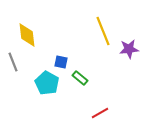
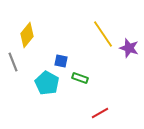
yellow line: moved 3 px down; rotated 12 degrees counterclockwise
yellow diamond: rotated 45 degrees clockwise
purple star: moved 1 px up; rotated 24 degrees clockwise
blue square: moved 1 px up
green rectangle: rotated 21 degrees counterclockwise
